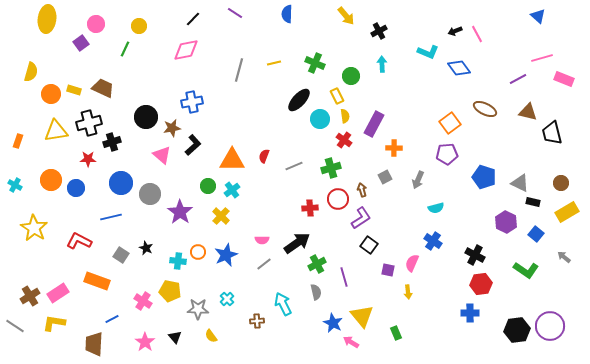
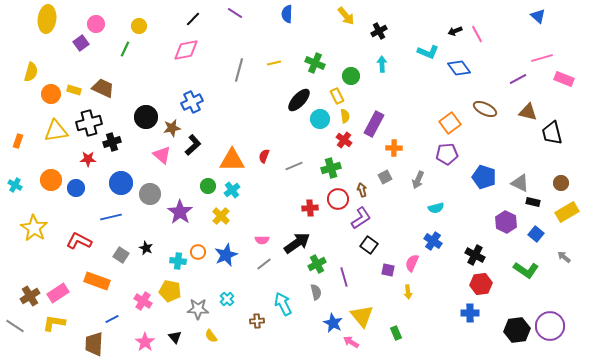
blue cross at (192, 102): rotated 15 degrees counterclockwise
